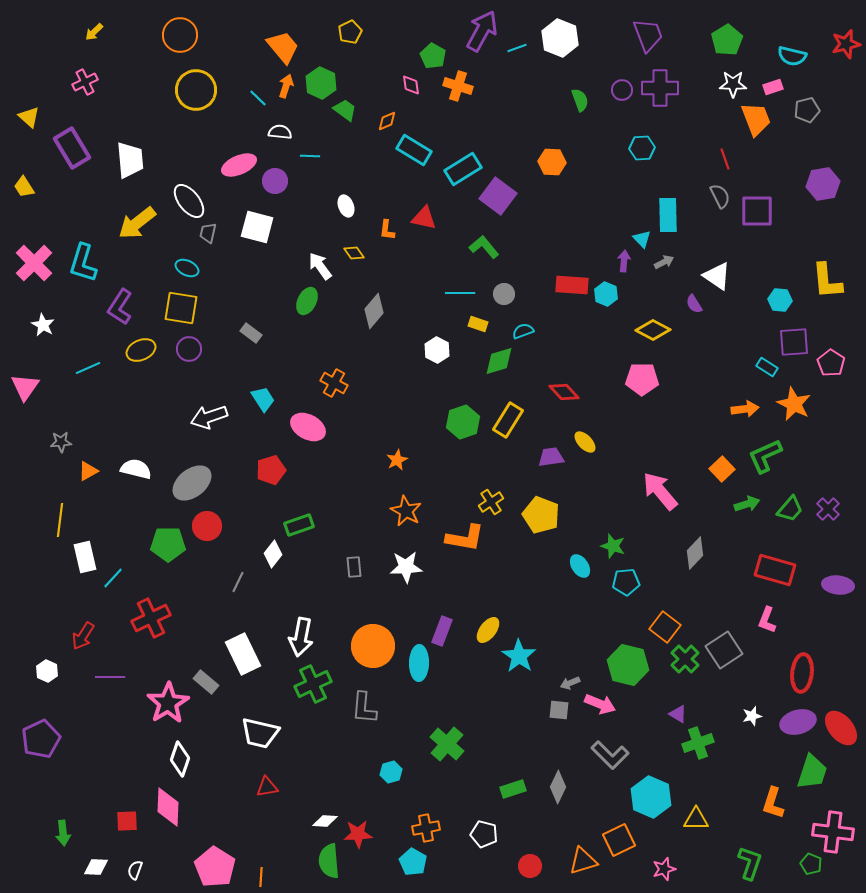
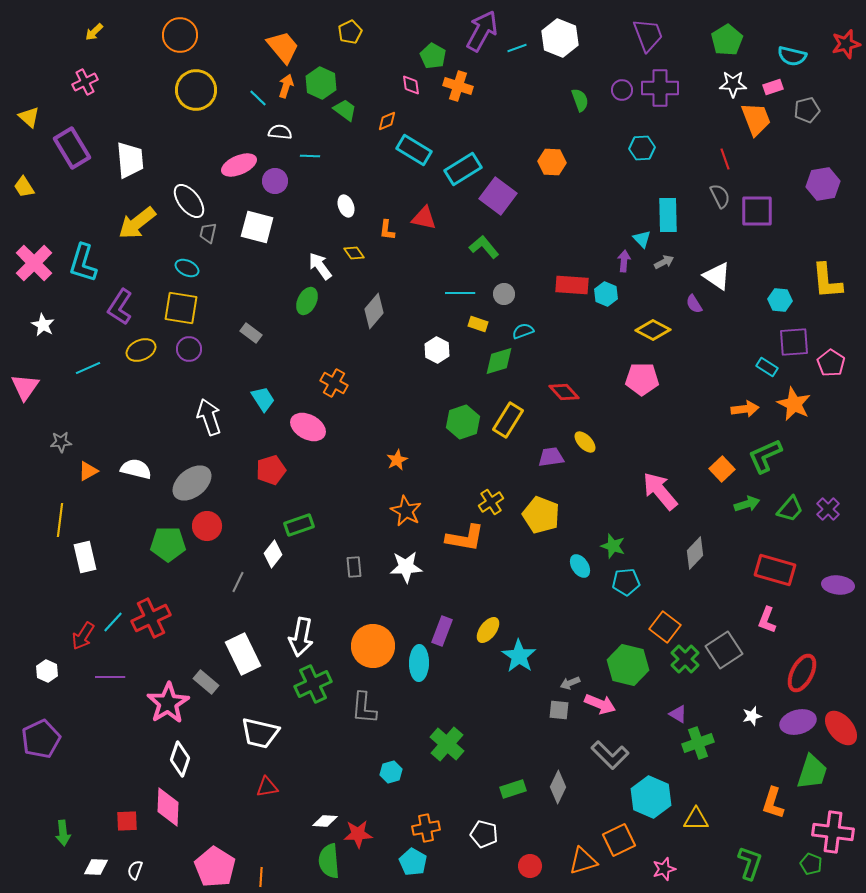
white arrow at (209, 417): rotated 90 degrees clockwise
cyan line at (113, 578): moved 44 px down
red ellipse at (802, 673): rotated 21 degrees clockwise
